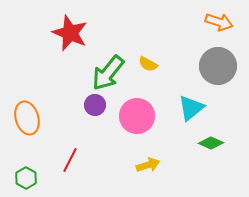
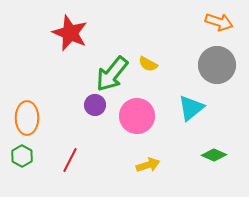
gray circle: moved 1 px left, 1 px up
green arrow: moved 4 px right, 1 px down
orange ellipse: rotated 16 degrees clockwise
green diamond: moved 3 px right, 12 px down
green hexagon: moved 4 px left, 22 px up
